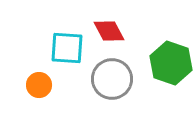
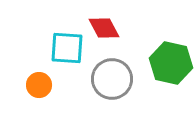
red diamond: moved 5 px left, 3 px up
green hexagon: rotated 6 degrees counterclockwise
